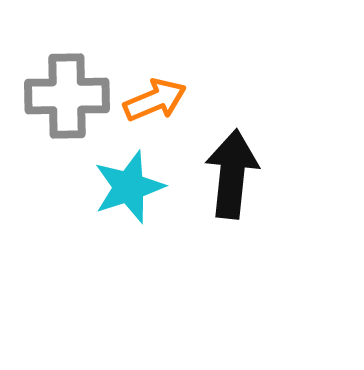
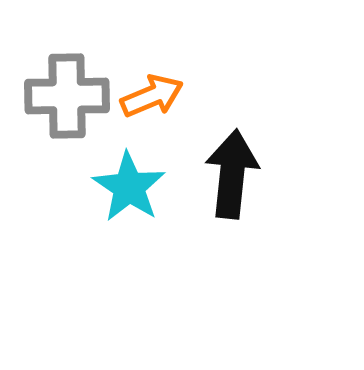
orange arrow: moved 3 px left, 4 px up
cyan star: rotated 20 degrees counterclockwise
